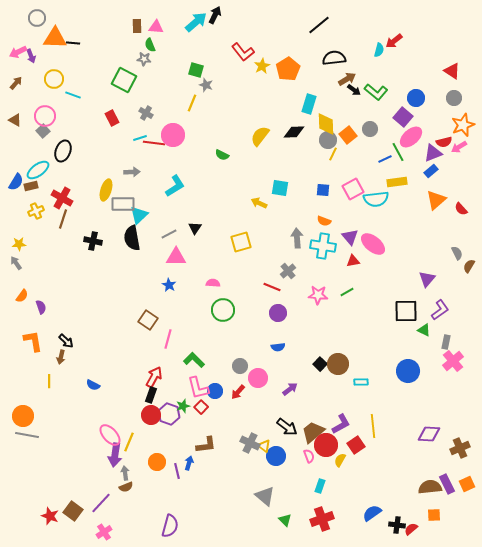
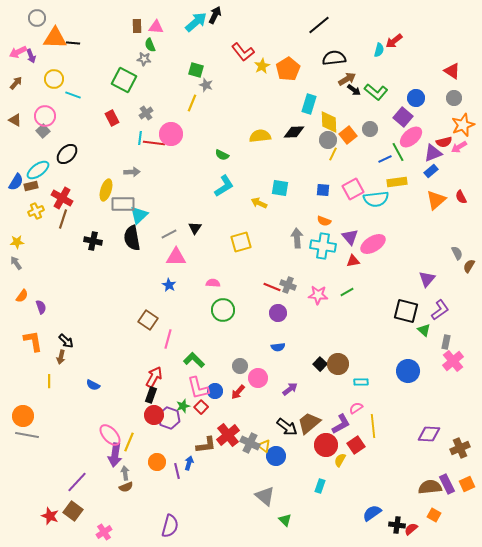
gray cross at (146, 113): rotated 24 degrees clockwise
yellow diamond at (326, 124): moved 3 px right, 2 px up
pink circle at (173, 135): moved 2 px left, 1 px up
yellow semicircle at (260, 136): rotated 45 degrees clockwise
cyan line at (140, 138): rotated 64 degrees counterclockwise
black ellipse at (63, 151): moved 4 px right, 3 px down; rotated 25 degrees clockwise
cyan L-shape at (175, 186): moved 49 px right
red semicircle at (461, 209): moved 12 px up; rotated 16 degrees clockwise
yellow star at (19, 244): moved 2 px left, 2 px up
pink ellipse at (373, 244): rotated 70 degrees counterclockwise
gray cross at (288, 271): moved 14 px down; rotated 28 degrees counterclockwise
black square at (406, 311): rotated 15 degrees clockwise
green triangle at (424, 330): rotated 16 degrees clockwise
purple hexagon at (169, 414): moved 4 px down
red circle at (151, 415): moved 3 px right
brown trapezoid at (313, 432): moved 4 px left, 9 px up
pink semicircle at (309, 456): moved 47 px right, 48 px up; rotated 104 degrees counterclockwise
purple line at (101, 503): moved 24 px left, 21 px up
orange square at (434, 515): rotated 32 degrees clockwise
red cross at (322, 519): moved 94 px left, 84 px up; rotated 20 degrees counterclockwise
